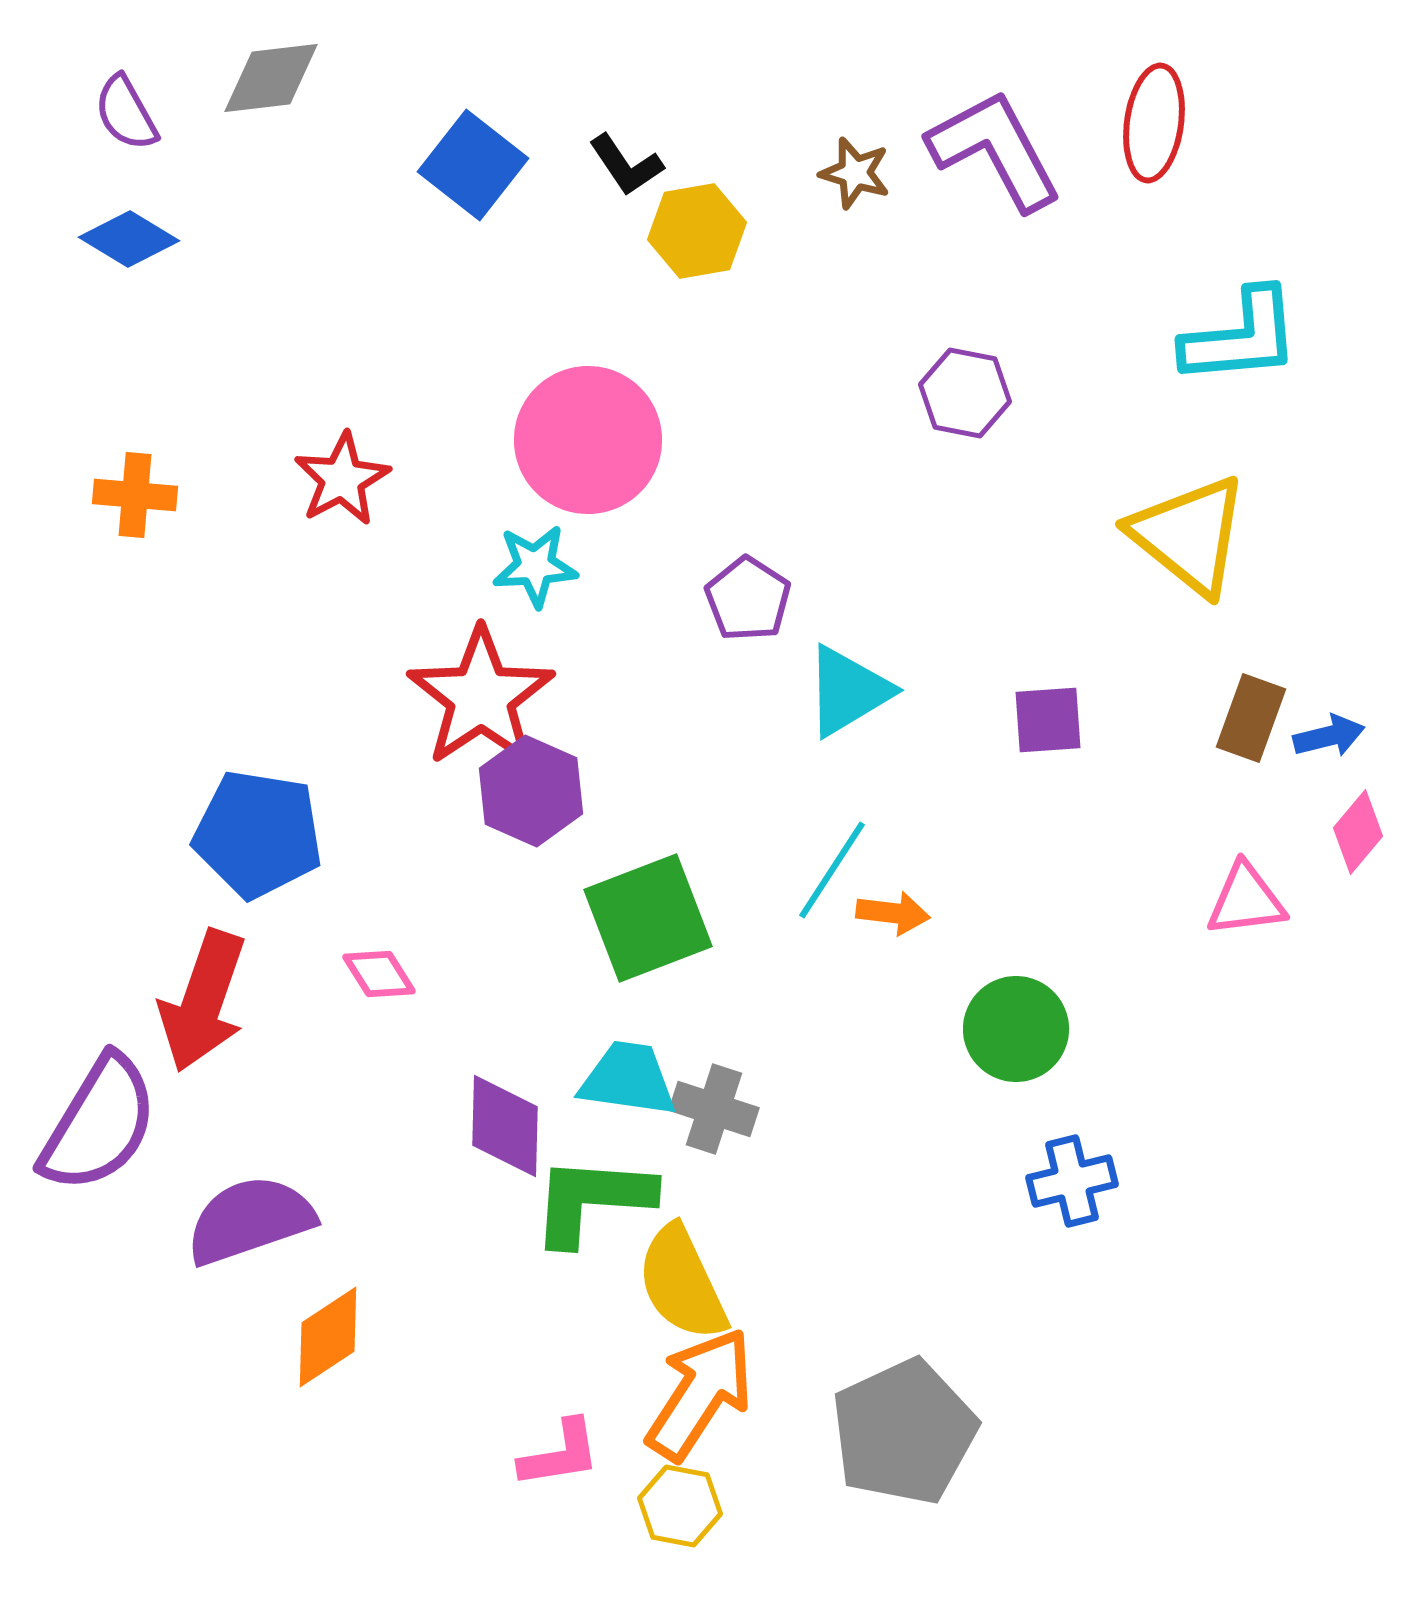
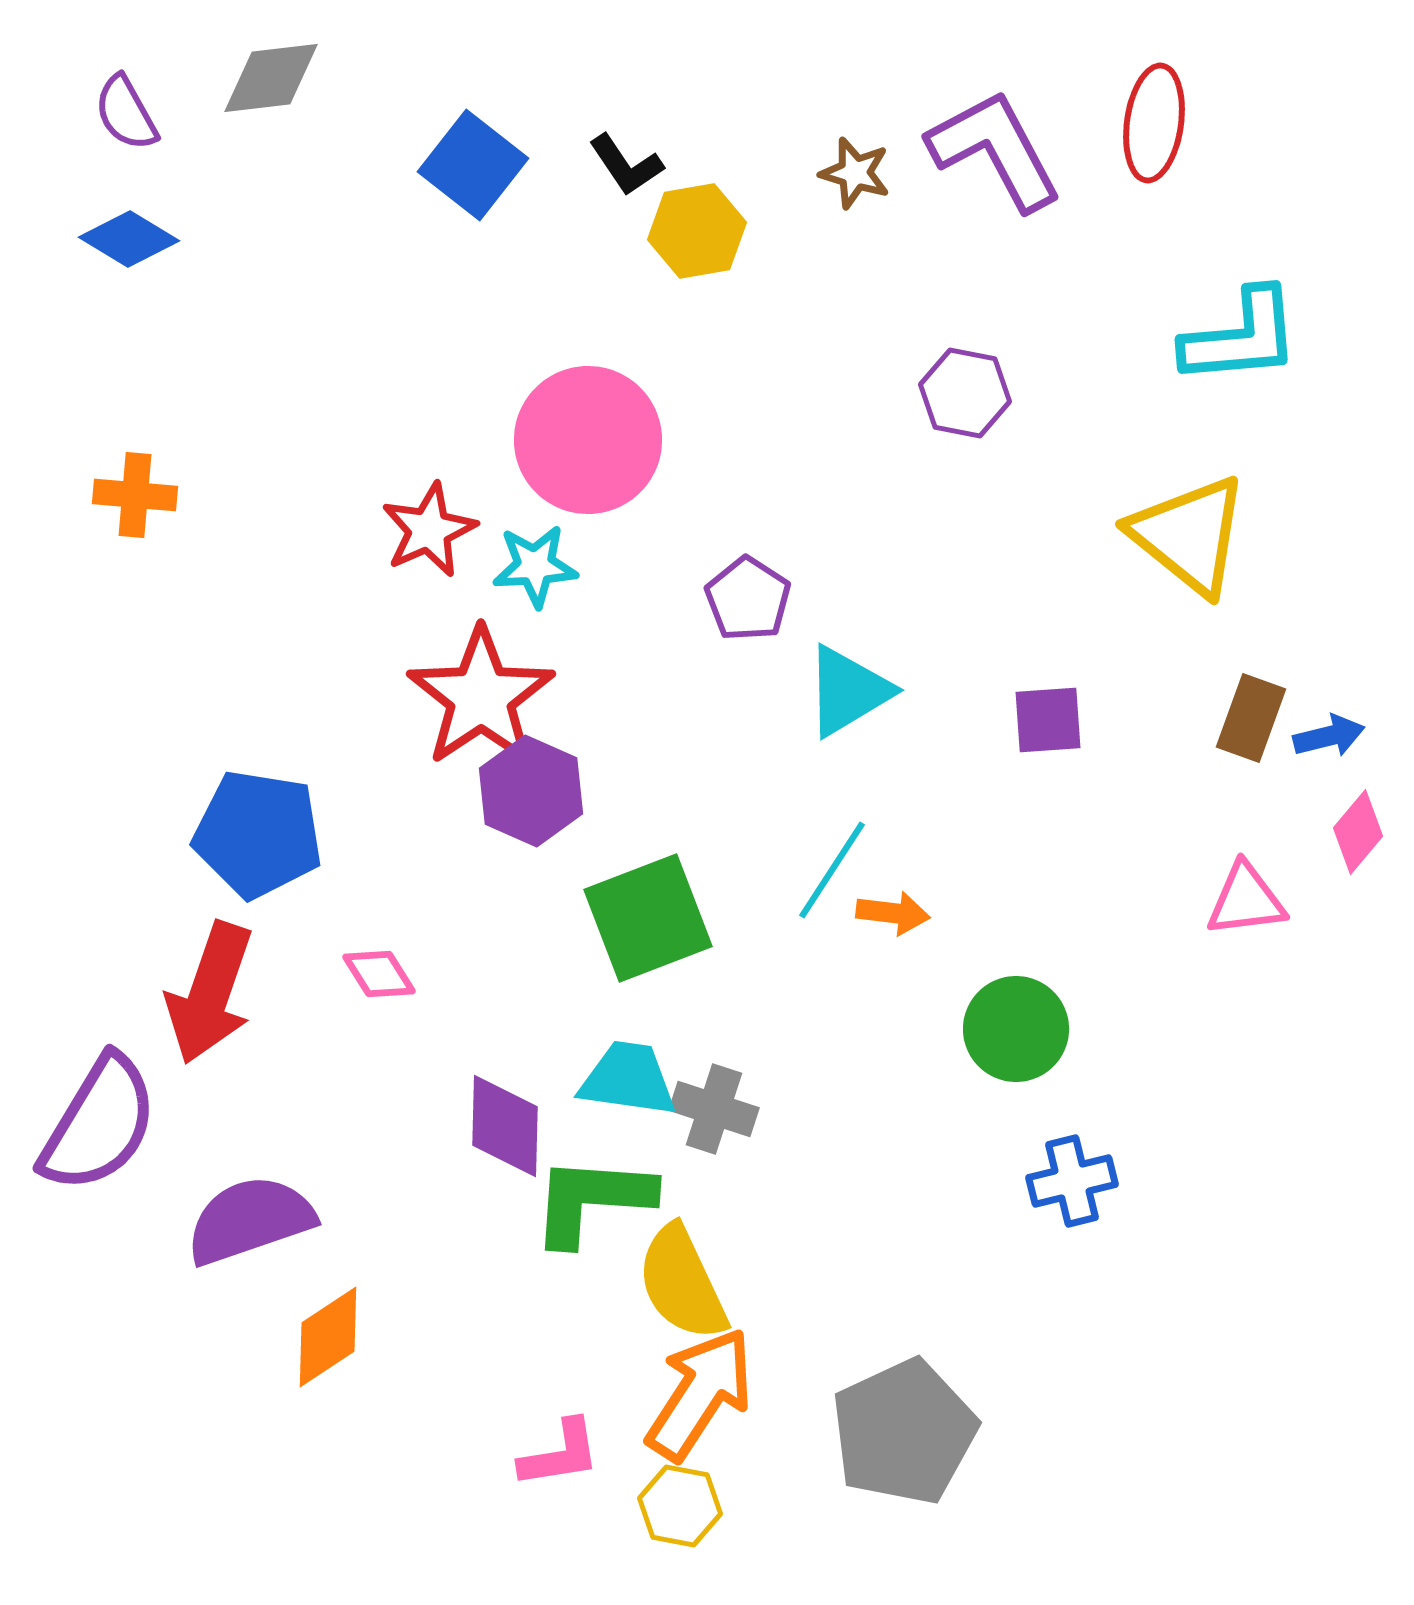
red star at (342, 479): moved 87 px right, 51 px down; rotated 4 degrees clockwise
red arrow at (203, 1001): moved 7 px right, 8 px up
